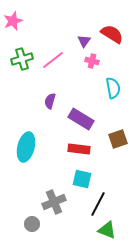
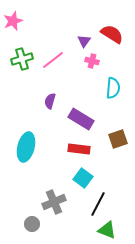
cyan semicircle: rotated 15 degrees clockwise
cyan square: moved 1 px right, 1 px up; rotated 24 degrees clockwise
